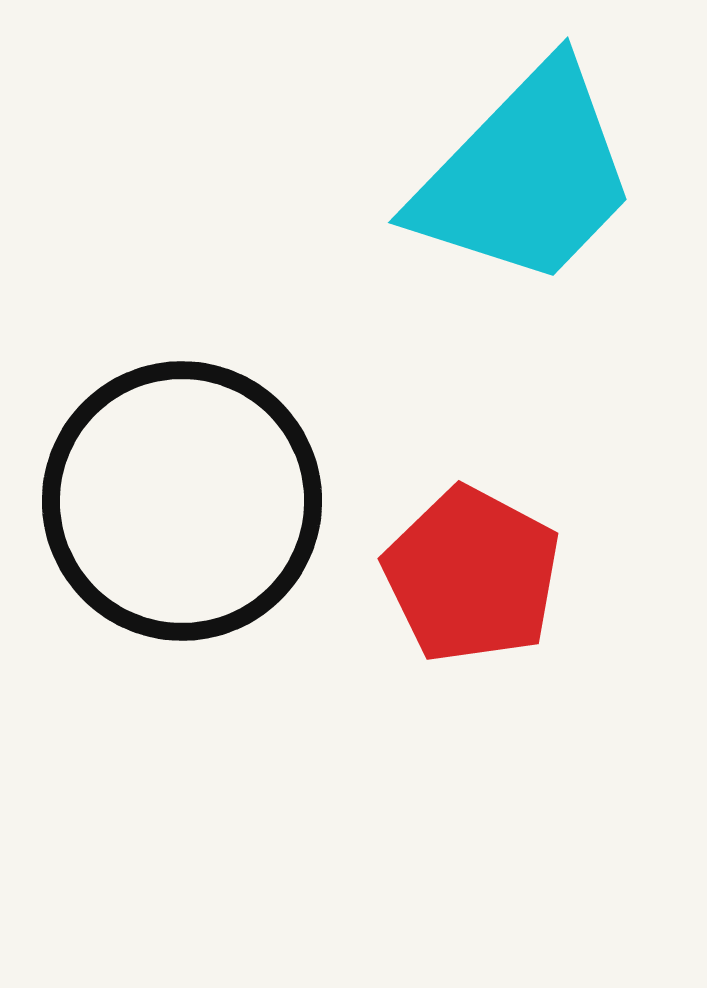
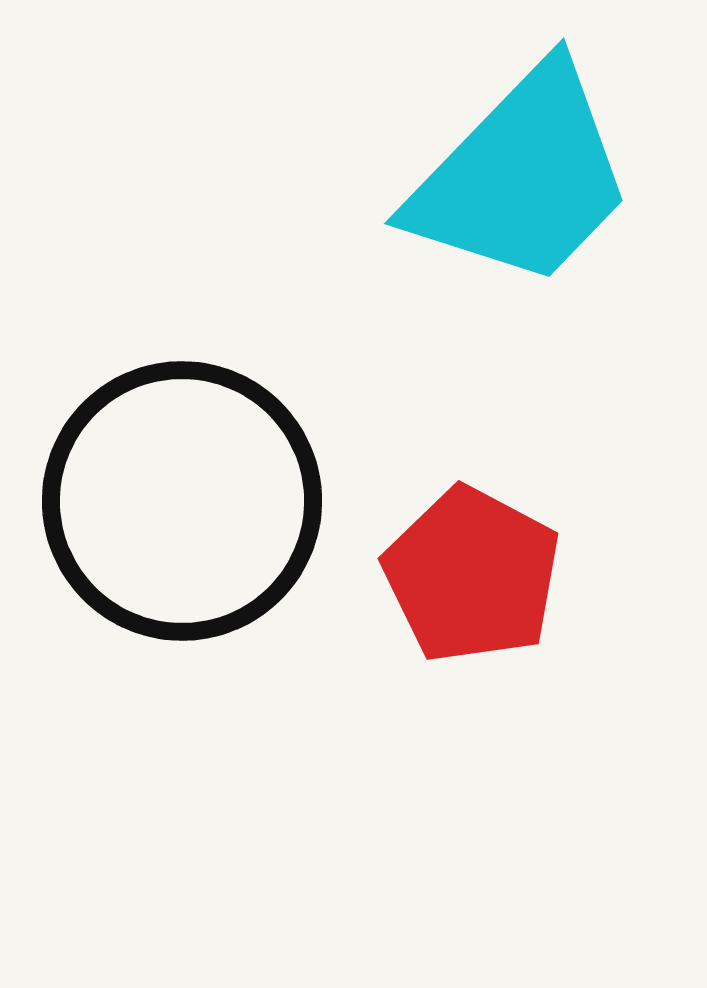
cyan trapezoid: moved 4 px left, 1 px down
